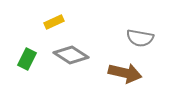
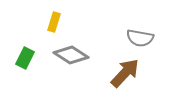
yellow rectangle: rotated 48 degrees counterclockwise
green rectangle: moved 2 px left, 1 px up
brown arrow: rotated 60 degrees counterclockwise
